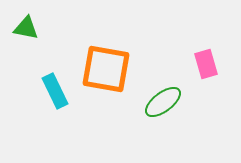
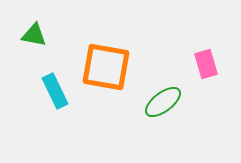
green triangle: moved 8 px right, 7 px down
orange square: moved 2 px up
